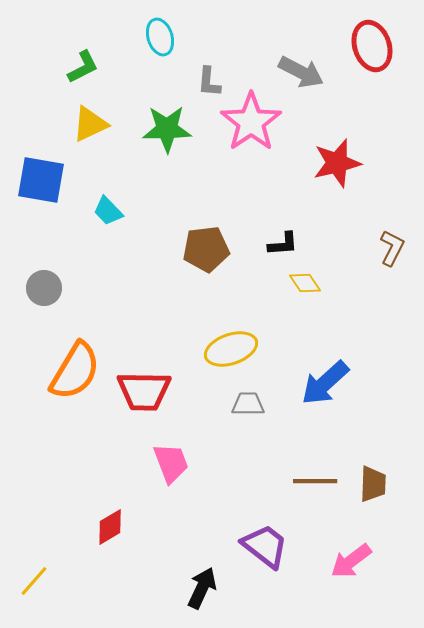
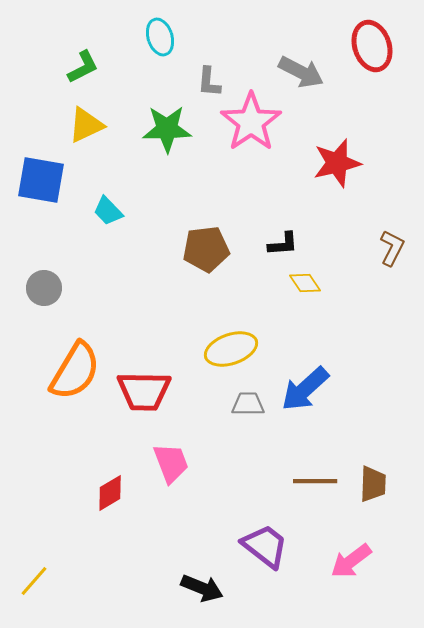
yellow triangle: moved 4 px left, 1 px down
blue arrow: moved 20 px left, 6 px down
red diamond: moved 34 px up
black arrow: rotated 87 degrees clockwise
